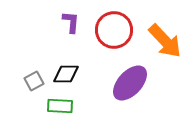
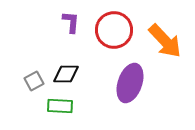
purple ellipse: rotated 24 degrees counterclockwise
